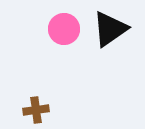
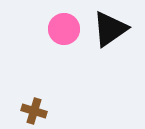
brown cross: moved 2 px left, 1 px down; rotated 25 degrees clockwise
